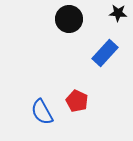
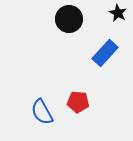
black star: rotated 24 degrees clockwise
red pentagon: moved 1 px right, 1 px down; rotated 20 degrees counterclockwise
